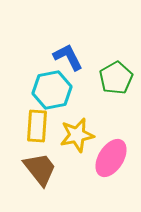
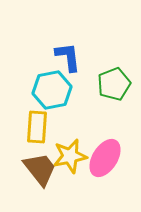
blue L-shape: rotated 20 degrees clockwise
green pentagon: moved 2 px left, 6 px down; rotated 8 degrees clockwise
yellow rectangle: moved 1 px down
yellow star: moved 7 px left, 21 px down
pink ellipse: moved 6 px left
